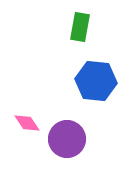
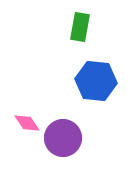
purple circle: moved 4 px left, 1 px up
